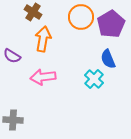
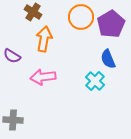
orange arrow: moved 1 px right
cyan cross: moved 1 px right, 2 px down
